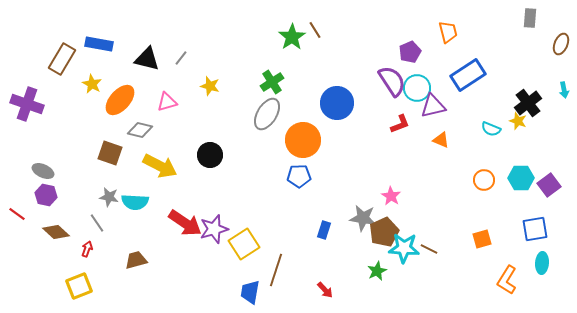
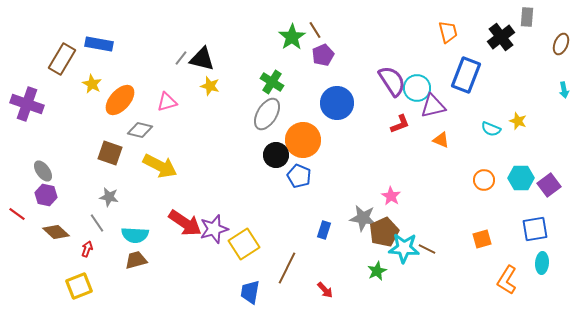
gray rectangle at (530, 18): moved 3 px left, 1 px up
purple pentagon at (410, 52): moved 87 px left, 3 px down
black triangle at (147, 59): moved 55 px right
blue rectangle at (468, 75): moved 2 px left; rotated 36 degrees counterclockwise
green cross at (272, 82): rotated 25 degrees counterclockwise
black cross at (528, 103): moved 27 px left, 66 px up
black circle at (210, 155): moved 66 px right
gray ellipse at (43, 171): rotated 30 degrees clockwise
blue pentagon at (299, 176): rotated 25 degrees clockwise
cyan semicircle at (135, 202): moved 33 px down
brown line at (429, 249): moved 2 px left
brown line at (276, 270): moved 11 px right, 2 px up; rotated 8 degrees clockwise
